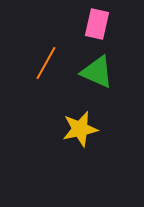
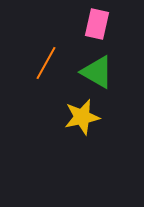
green triangle: rotated 6 degrees clockwise
yellow star: moved 2 px right, 12 px up
